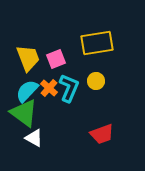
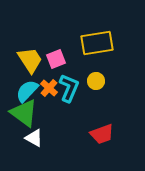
yellow trapezoid: moved 2 px right, 2 px down; rotated 12 degrees counterclockwise
